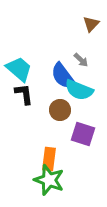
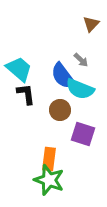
cyan semicircle: moved 1 px right, 1 px up
black L-shape: moved 2 px right
